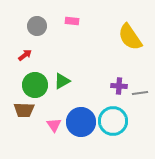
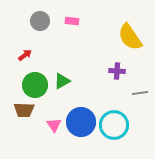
gray circle: moved 3 px right, 5 px up
purple cross: moved 2 px left, 15 px up
cyan circle: moved 1 px right, 4 px down
